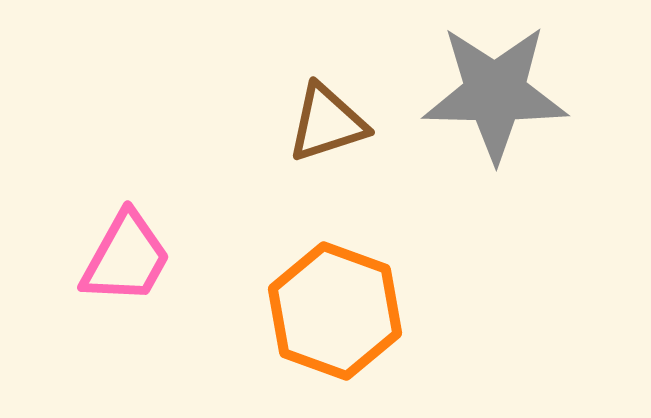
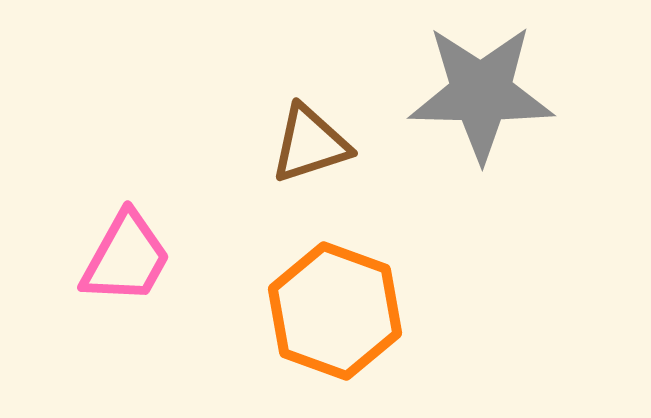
gray star: moved 14 px left
brown triangle: moved 17 px left, 21 px down
